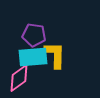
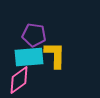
cyan rectangle: moved 4 px left
pink diamond: moved 2 px down
